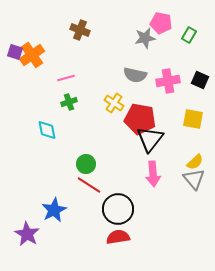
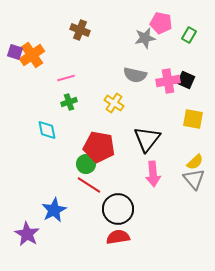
black square: moved 14 px left
red pentagon: moved 41 px left, 28 px down
black triangle: moved 3 px left
